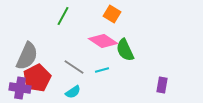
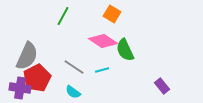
purple rectangle: moved 1 px down; rotated 49 degrees counterclockwise
cyan semicircle: rotated 70 degrees clockwise
